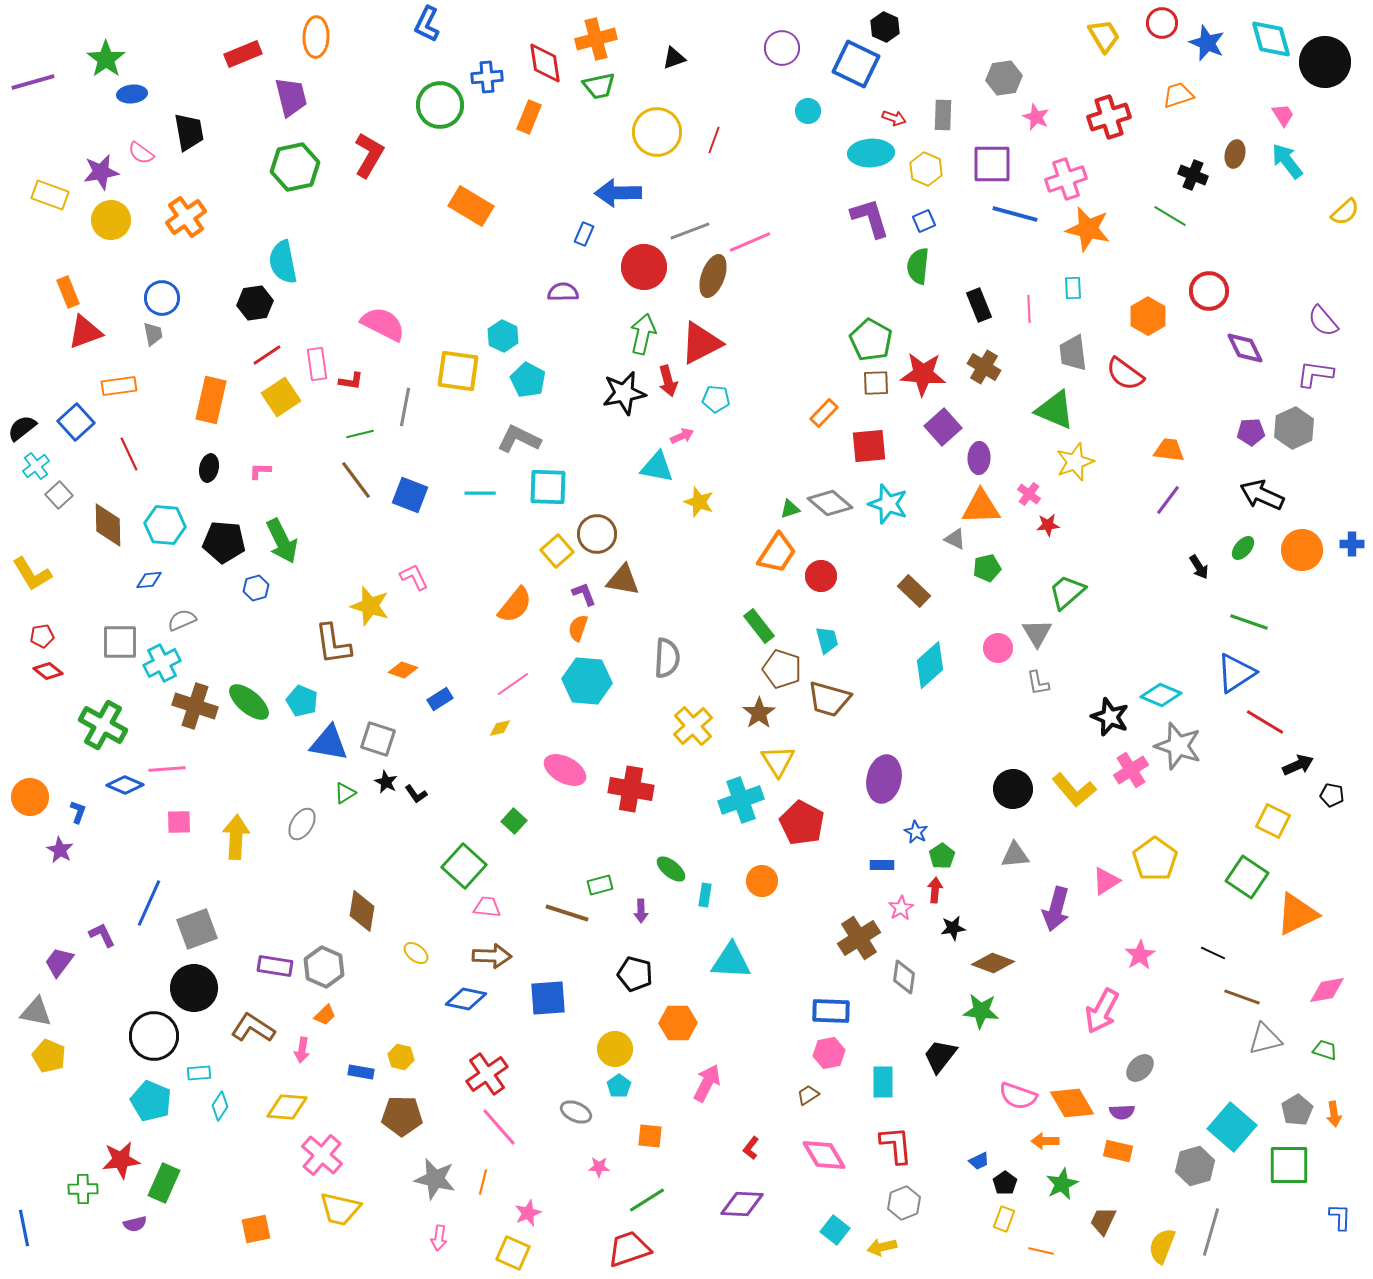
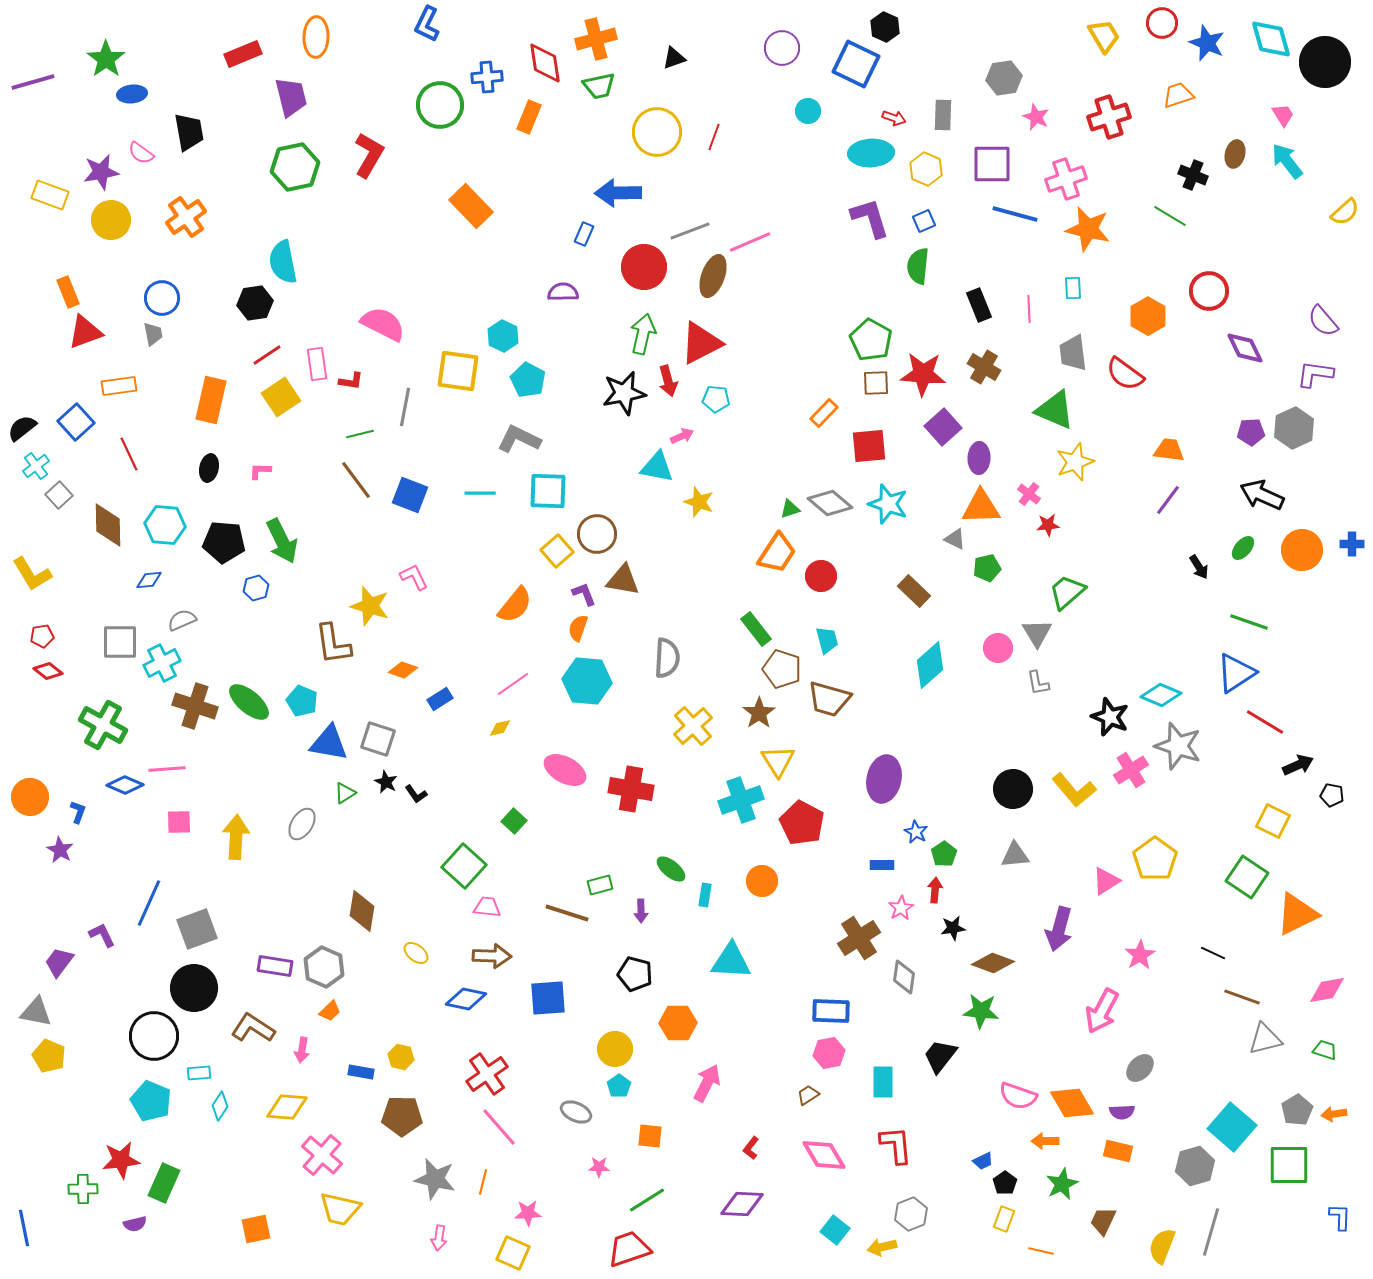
red line at (714, 140): moved 3 px up
orange rectangle at (471, 206): rotated 15 degrees clockwise
cyan square at (548, 487): moved 4 px down
green rectangle at (759, 626): moved 3 px left, 3 px down
green pentagon at (942, 856): moved 2 px right, 2 px up
purple arrow at (1056, 909): moved 3 px right, 20 px down
orange trapezoid at (325, 1015): moved 5 px right, 4 px up
orange arrow at (1334, 1114): rotated 90 degrees clockwise
blue trapezoid at (979, 1161): moved 4 px right
gray hexagon at (904, 1203): moved 7 px right, 11 px down
pink star at (528, 1213): rotated 20 degrees clockwise
